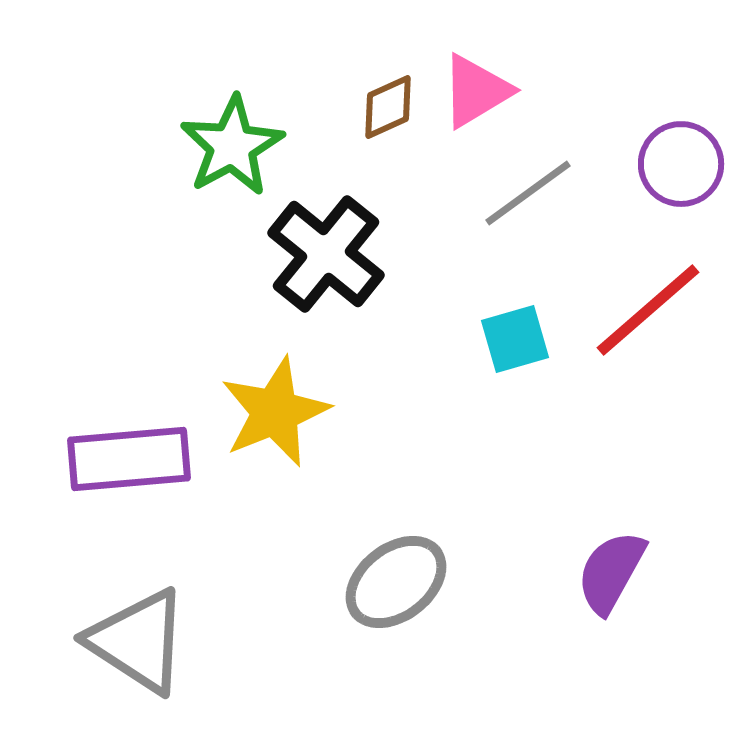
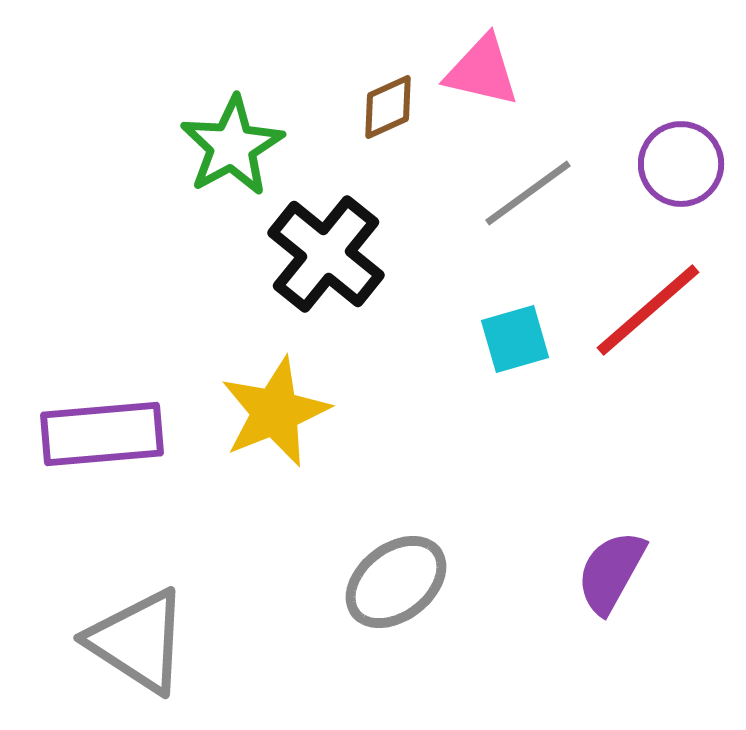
pink triangle: moved 6 px right, 20 px up; rotated 44 degrees clockwise
purple rectangle: moved 27 px left, 25 px up
